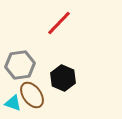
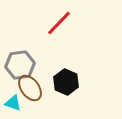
black hexagon: moved 3 px right, 4 px down
brown ellipse: moved 2 px left, 7 px up
